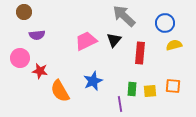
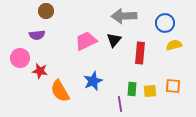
brown circle: moved 22 px right, 1 px up
gray arrow: rotated 45 degrees counterclockwise
